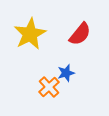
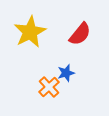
yellow star: moved 2 px up
